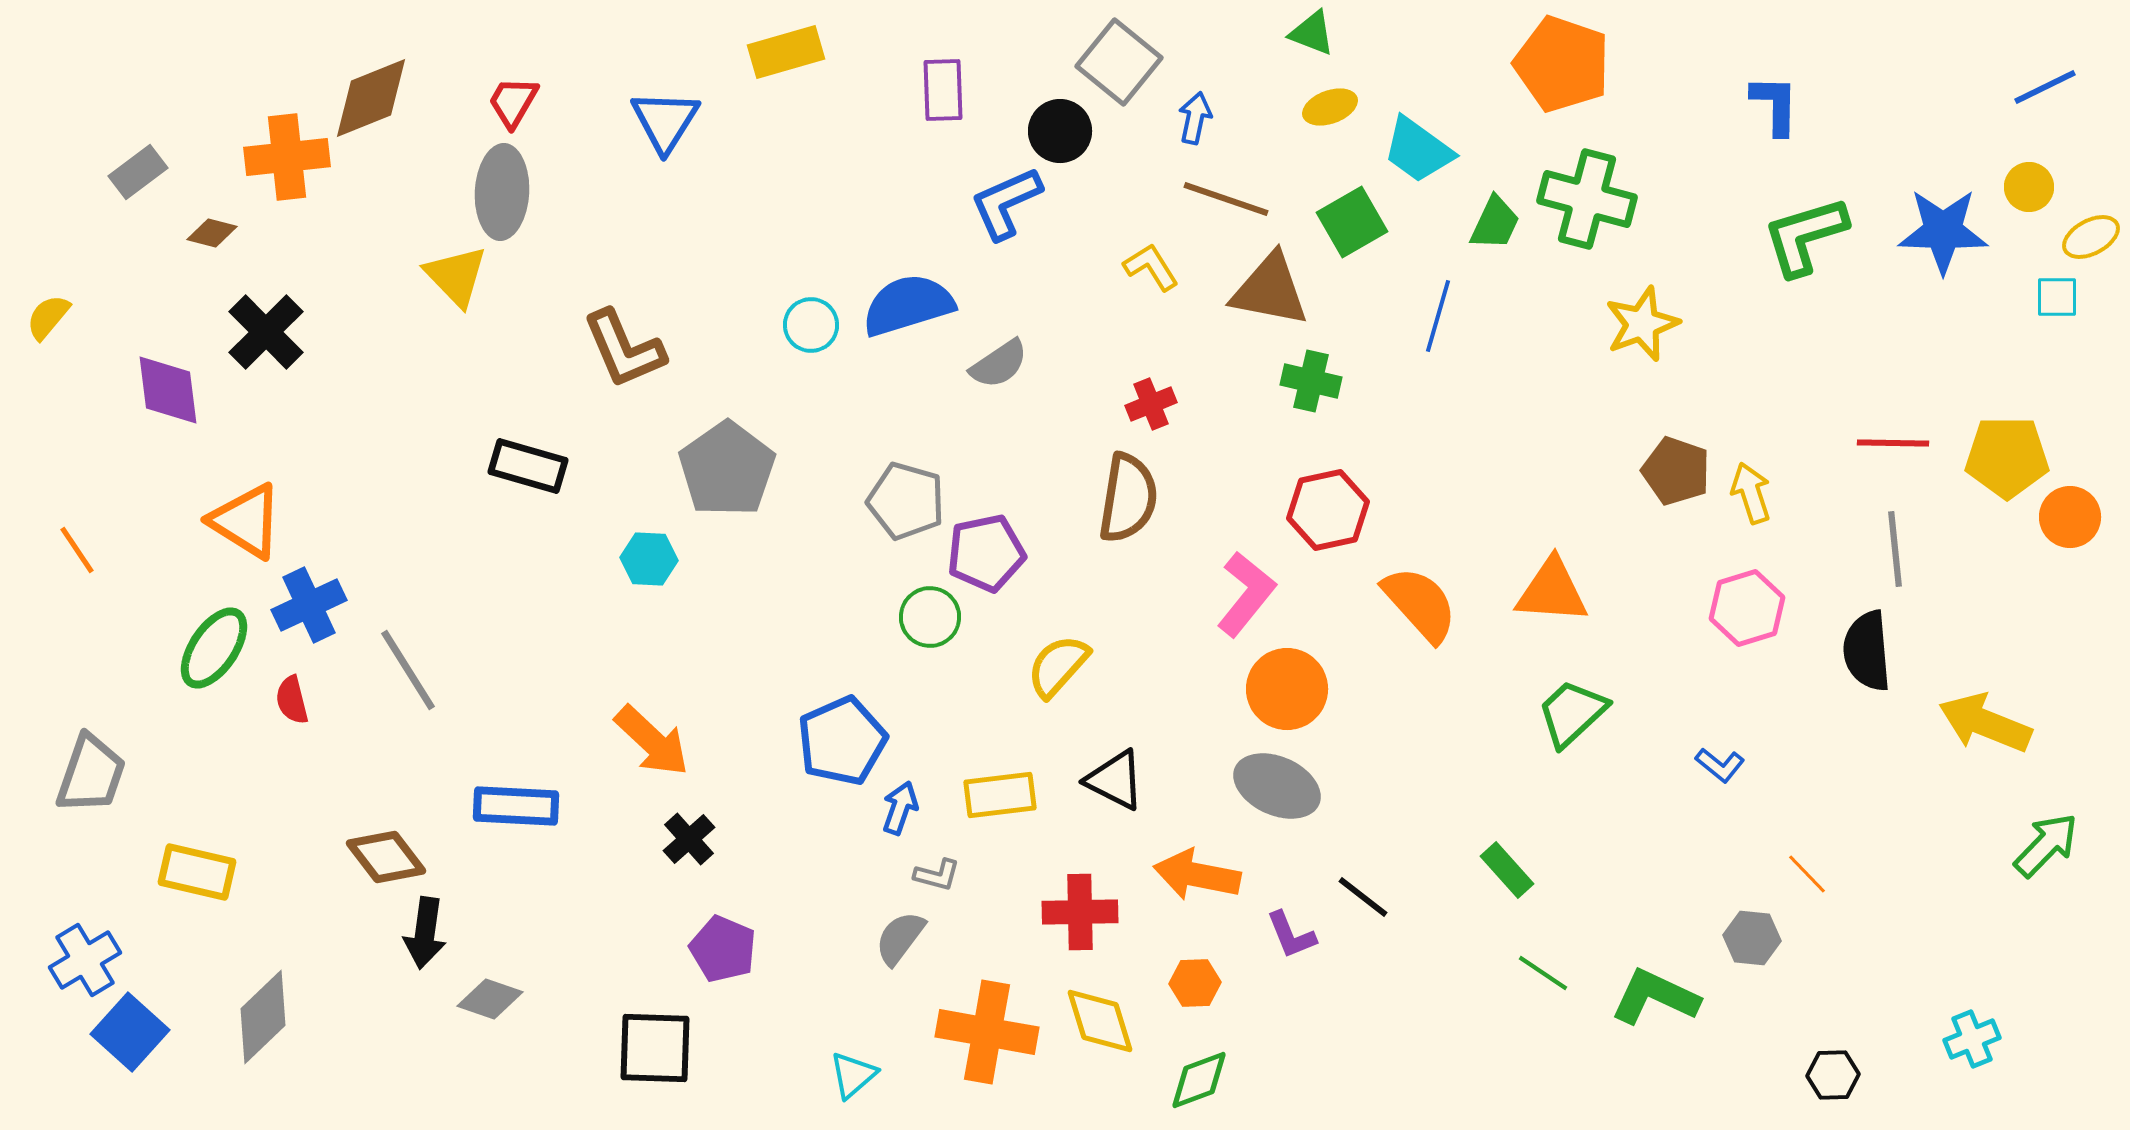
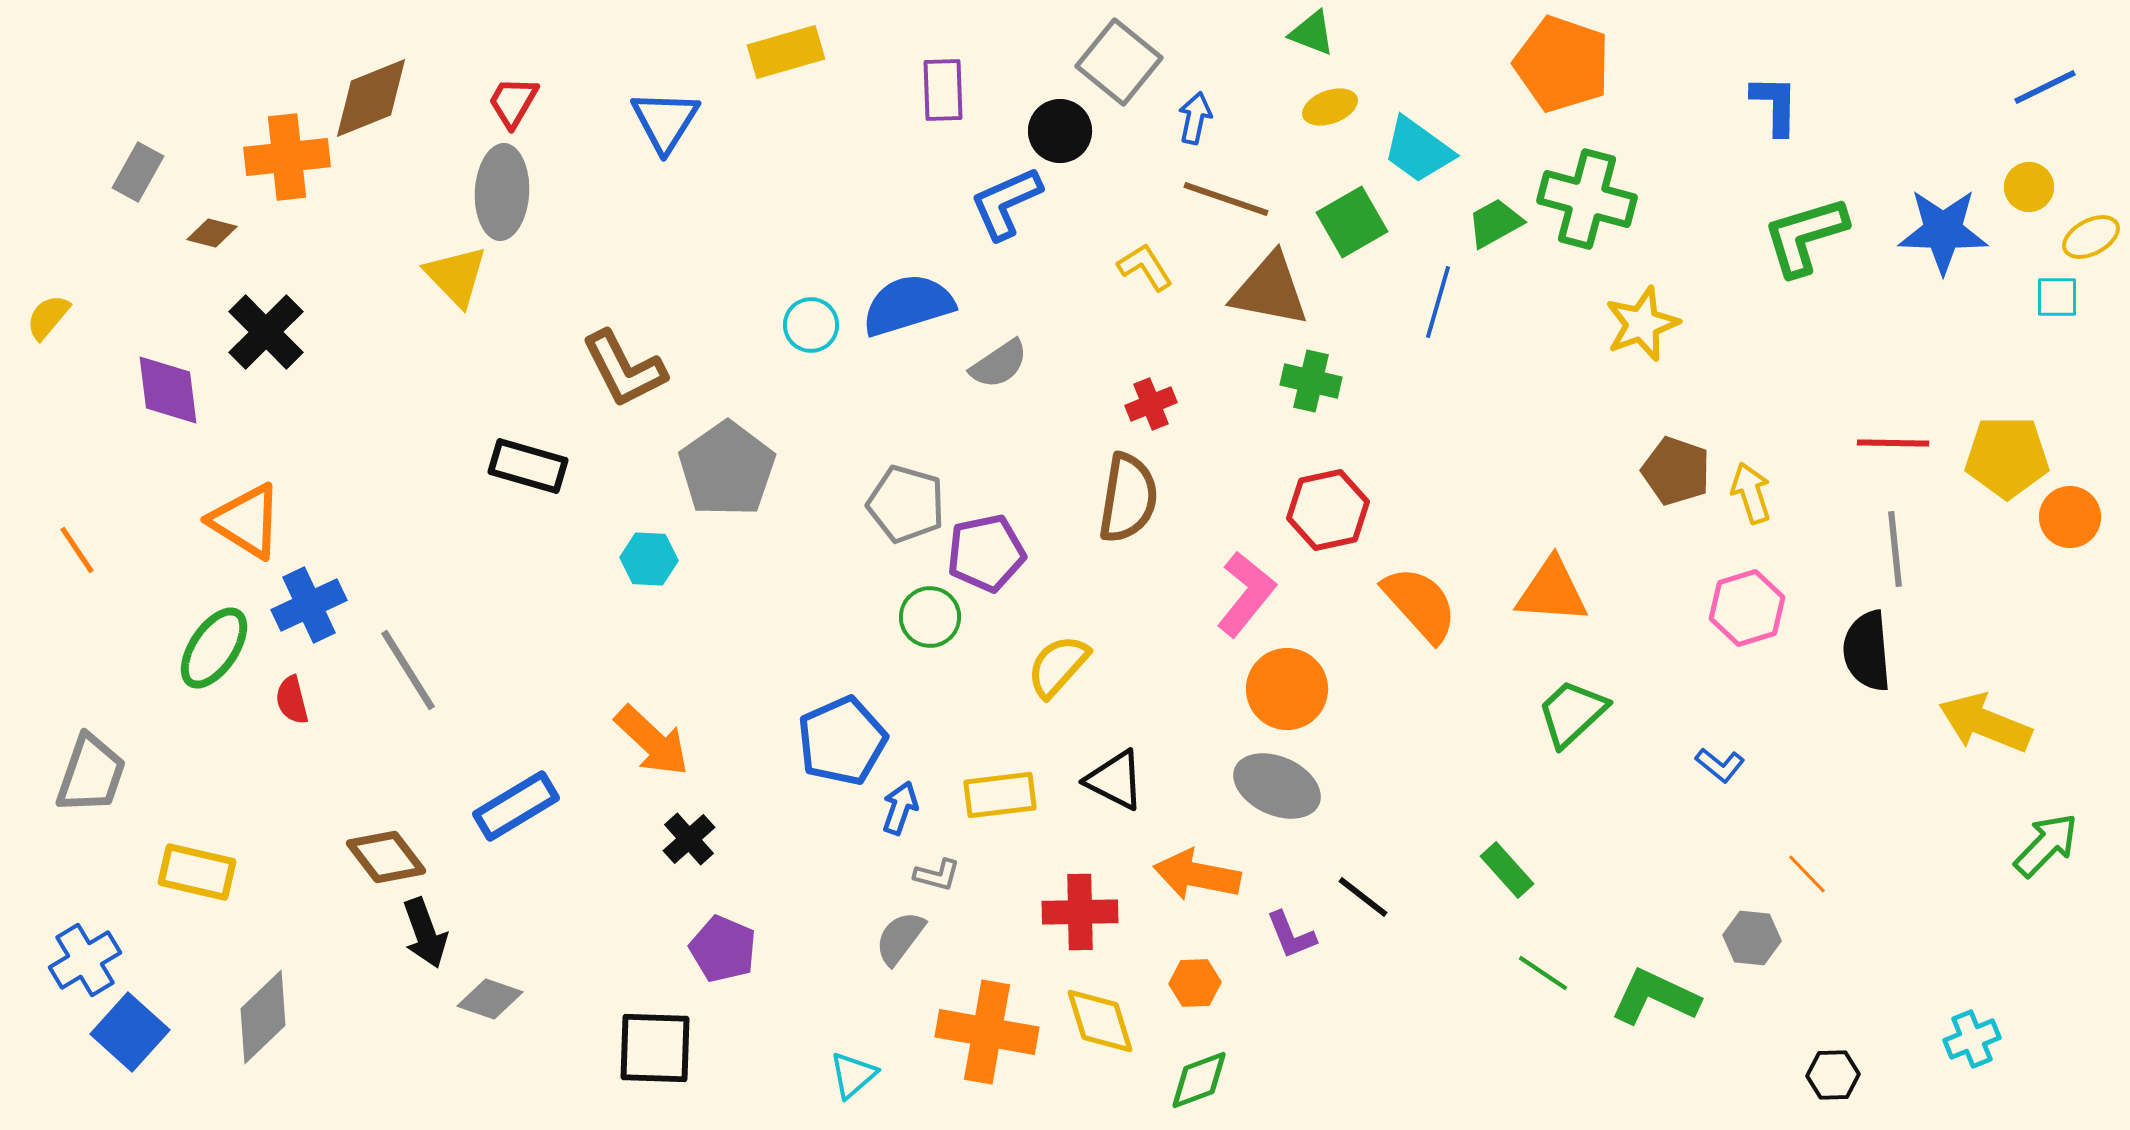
gray rectangle at (138, 172): rotated 24 degrees counterclockwise
green trapezoid at (1495, 223): rotated 144 degrees counterclockwise
yellow L-shape at (1151, 267): moved 6 px left
blue line at (1438, 316): moved 14 px up
brown L-shape at (624, 349): moved 20 px down; rotated 4 degrees counterclockwise
gray pentagon at (906, 501): moved 3 px down
blue rectangle at (516, 806): rotated 34 degrees counterclockwise
black arrow at (425, 933): rotated 28 degrees counterclockwise
